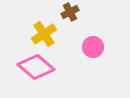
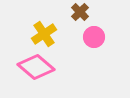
brown cross: moved 10 px right; rotated 18 degrees counterclockwise
pink circle: moved 1 px right, 10 px up
